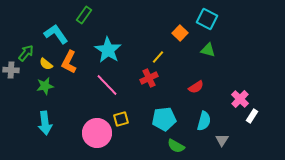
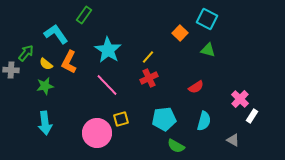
yellow line: moved 10 px left
gray triangle: moved 11 px right; rotated 32 degrees counterclockwise
